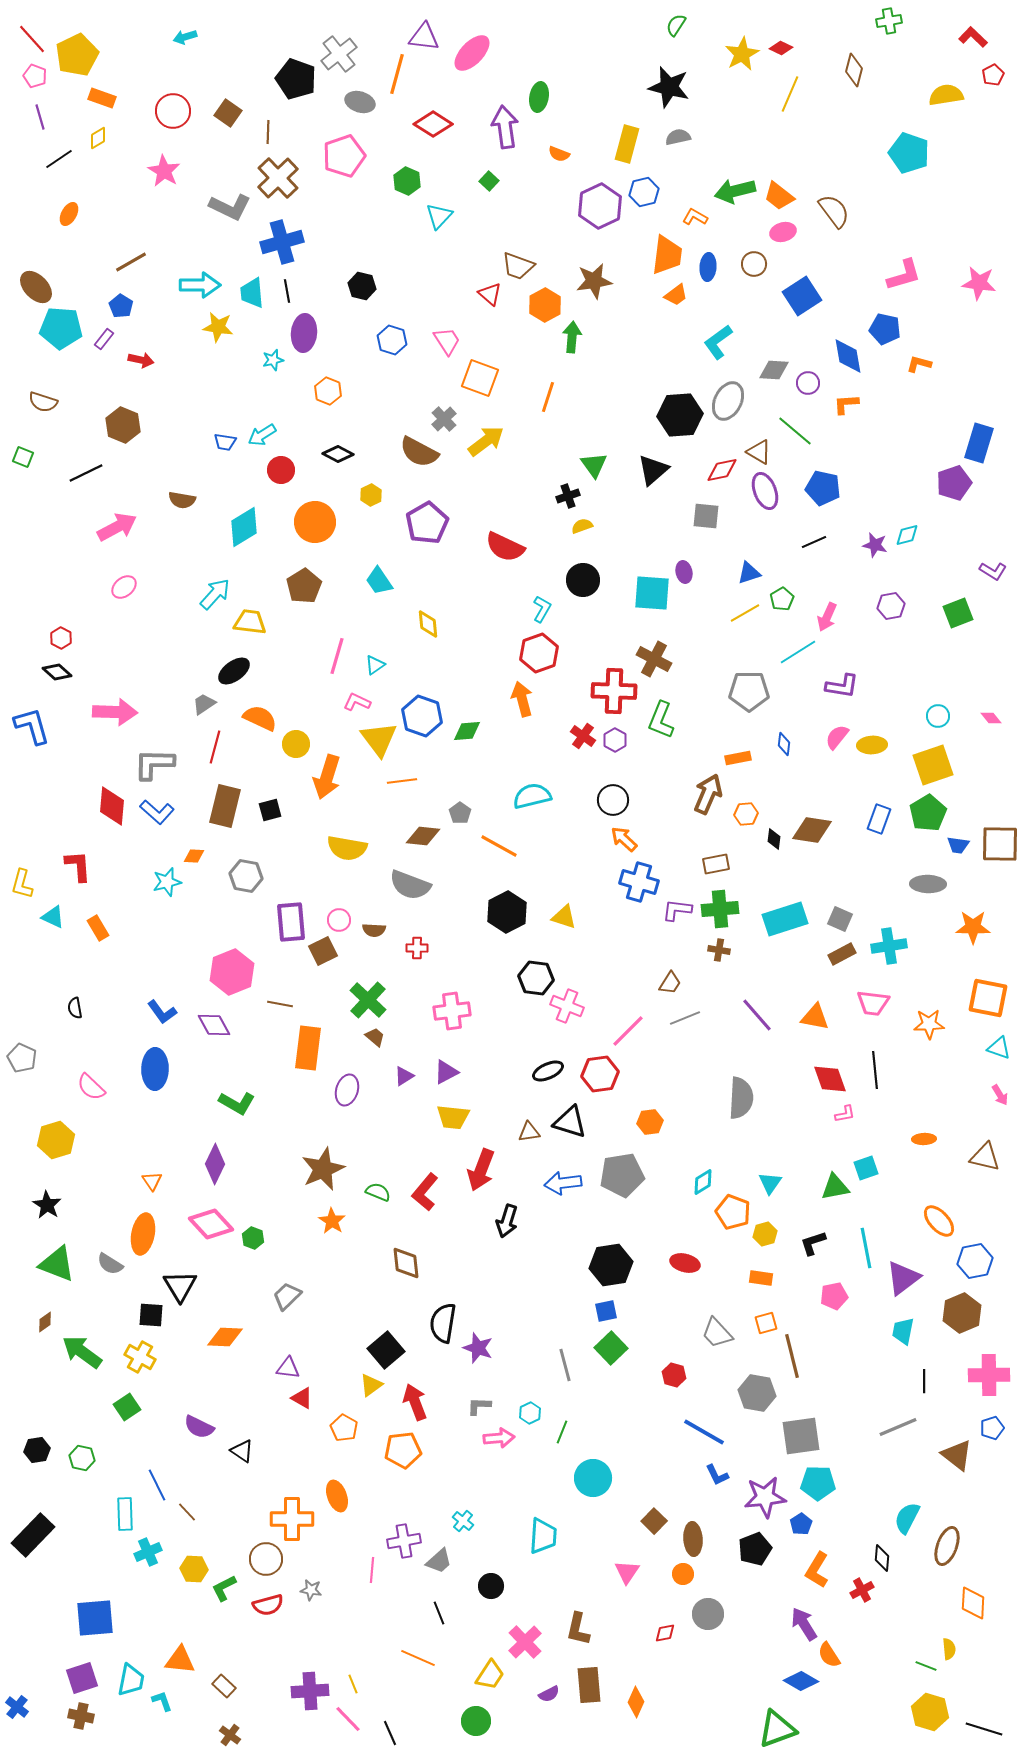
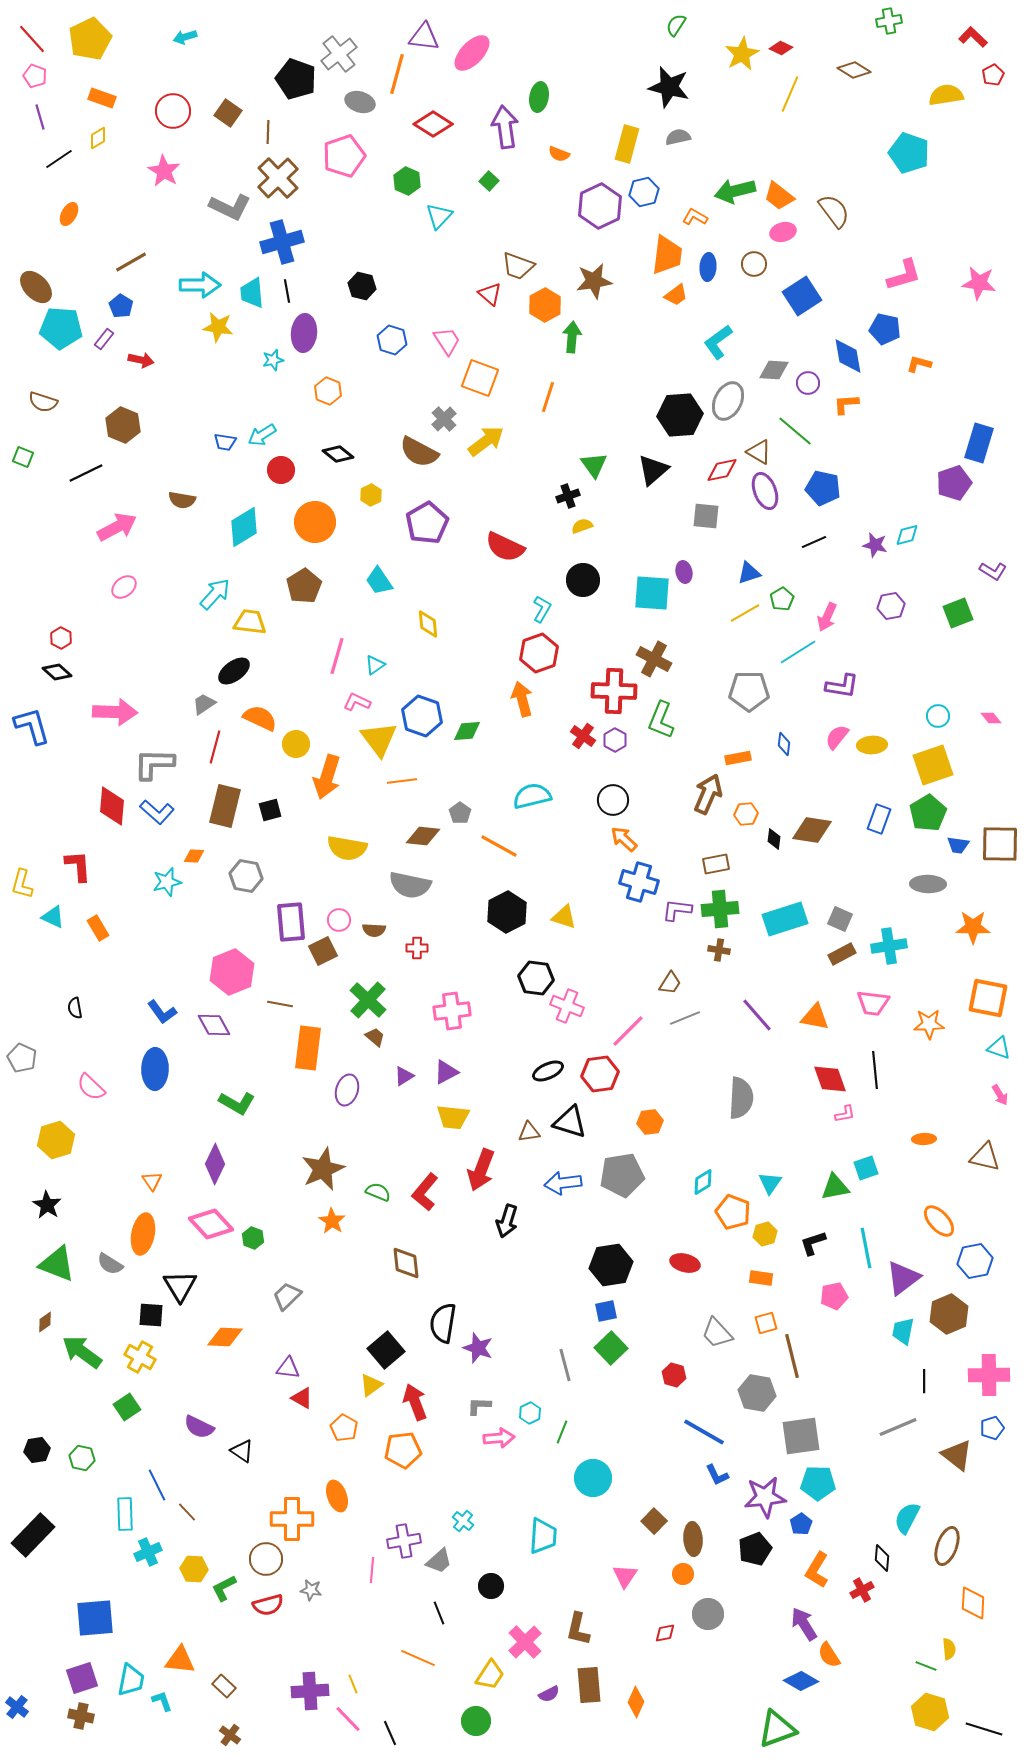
yellow pentagon at (77, 55): moved 13 px right, 16 px up
brown diamond at (854, 70): rotated 72 degrees counterclockwise
black diamond at (338, 454): rotated 12 degrees clockwise
gray semicircle at (410, 885): rotated 9 degrees counterclockwise
brown hexagon at (962, 1313): moved 13 px left, 1 px down
pink triangle at (627, 1572): moved 2 px left, 4 px down
